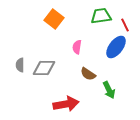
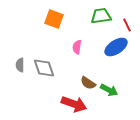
orange square: rotated 18 degrees counterclockwise
red line: moved 2 px right
blue ellipse: rotated 20 degrees clockwise
gray diamond: rotated 70 degrees clockwise
brown semicircle: moved 9 px down
green arrow: rotated 36 degrees counterclockwise
red arrow: moved 8 px right; rotated 30 degrees clockwise
